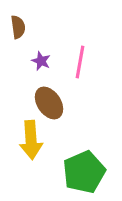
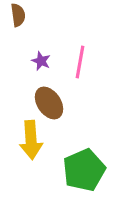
brown semicircle: moved 12 px up
green pentagon: moved 2 px up
